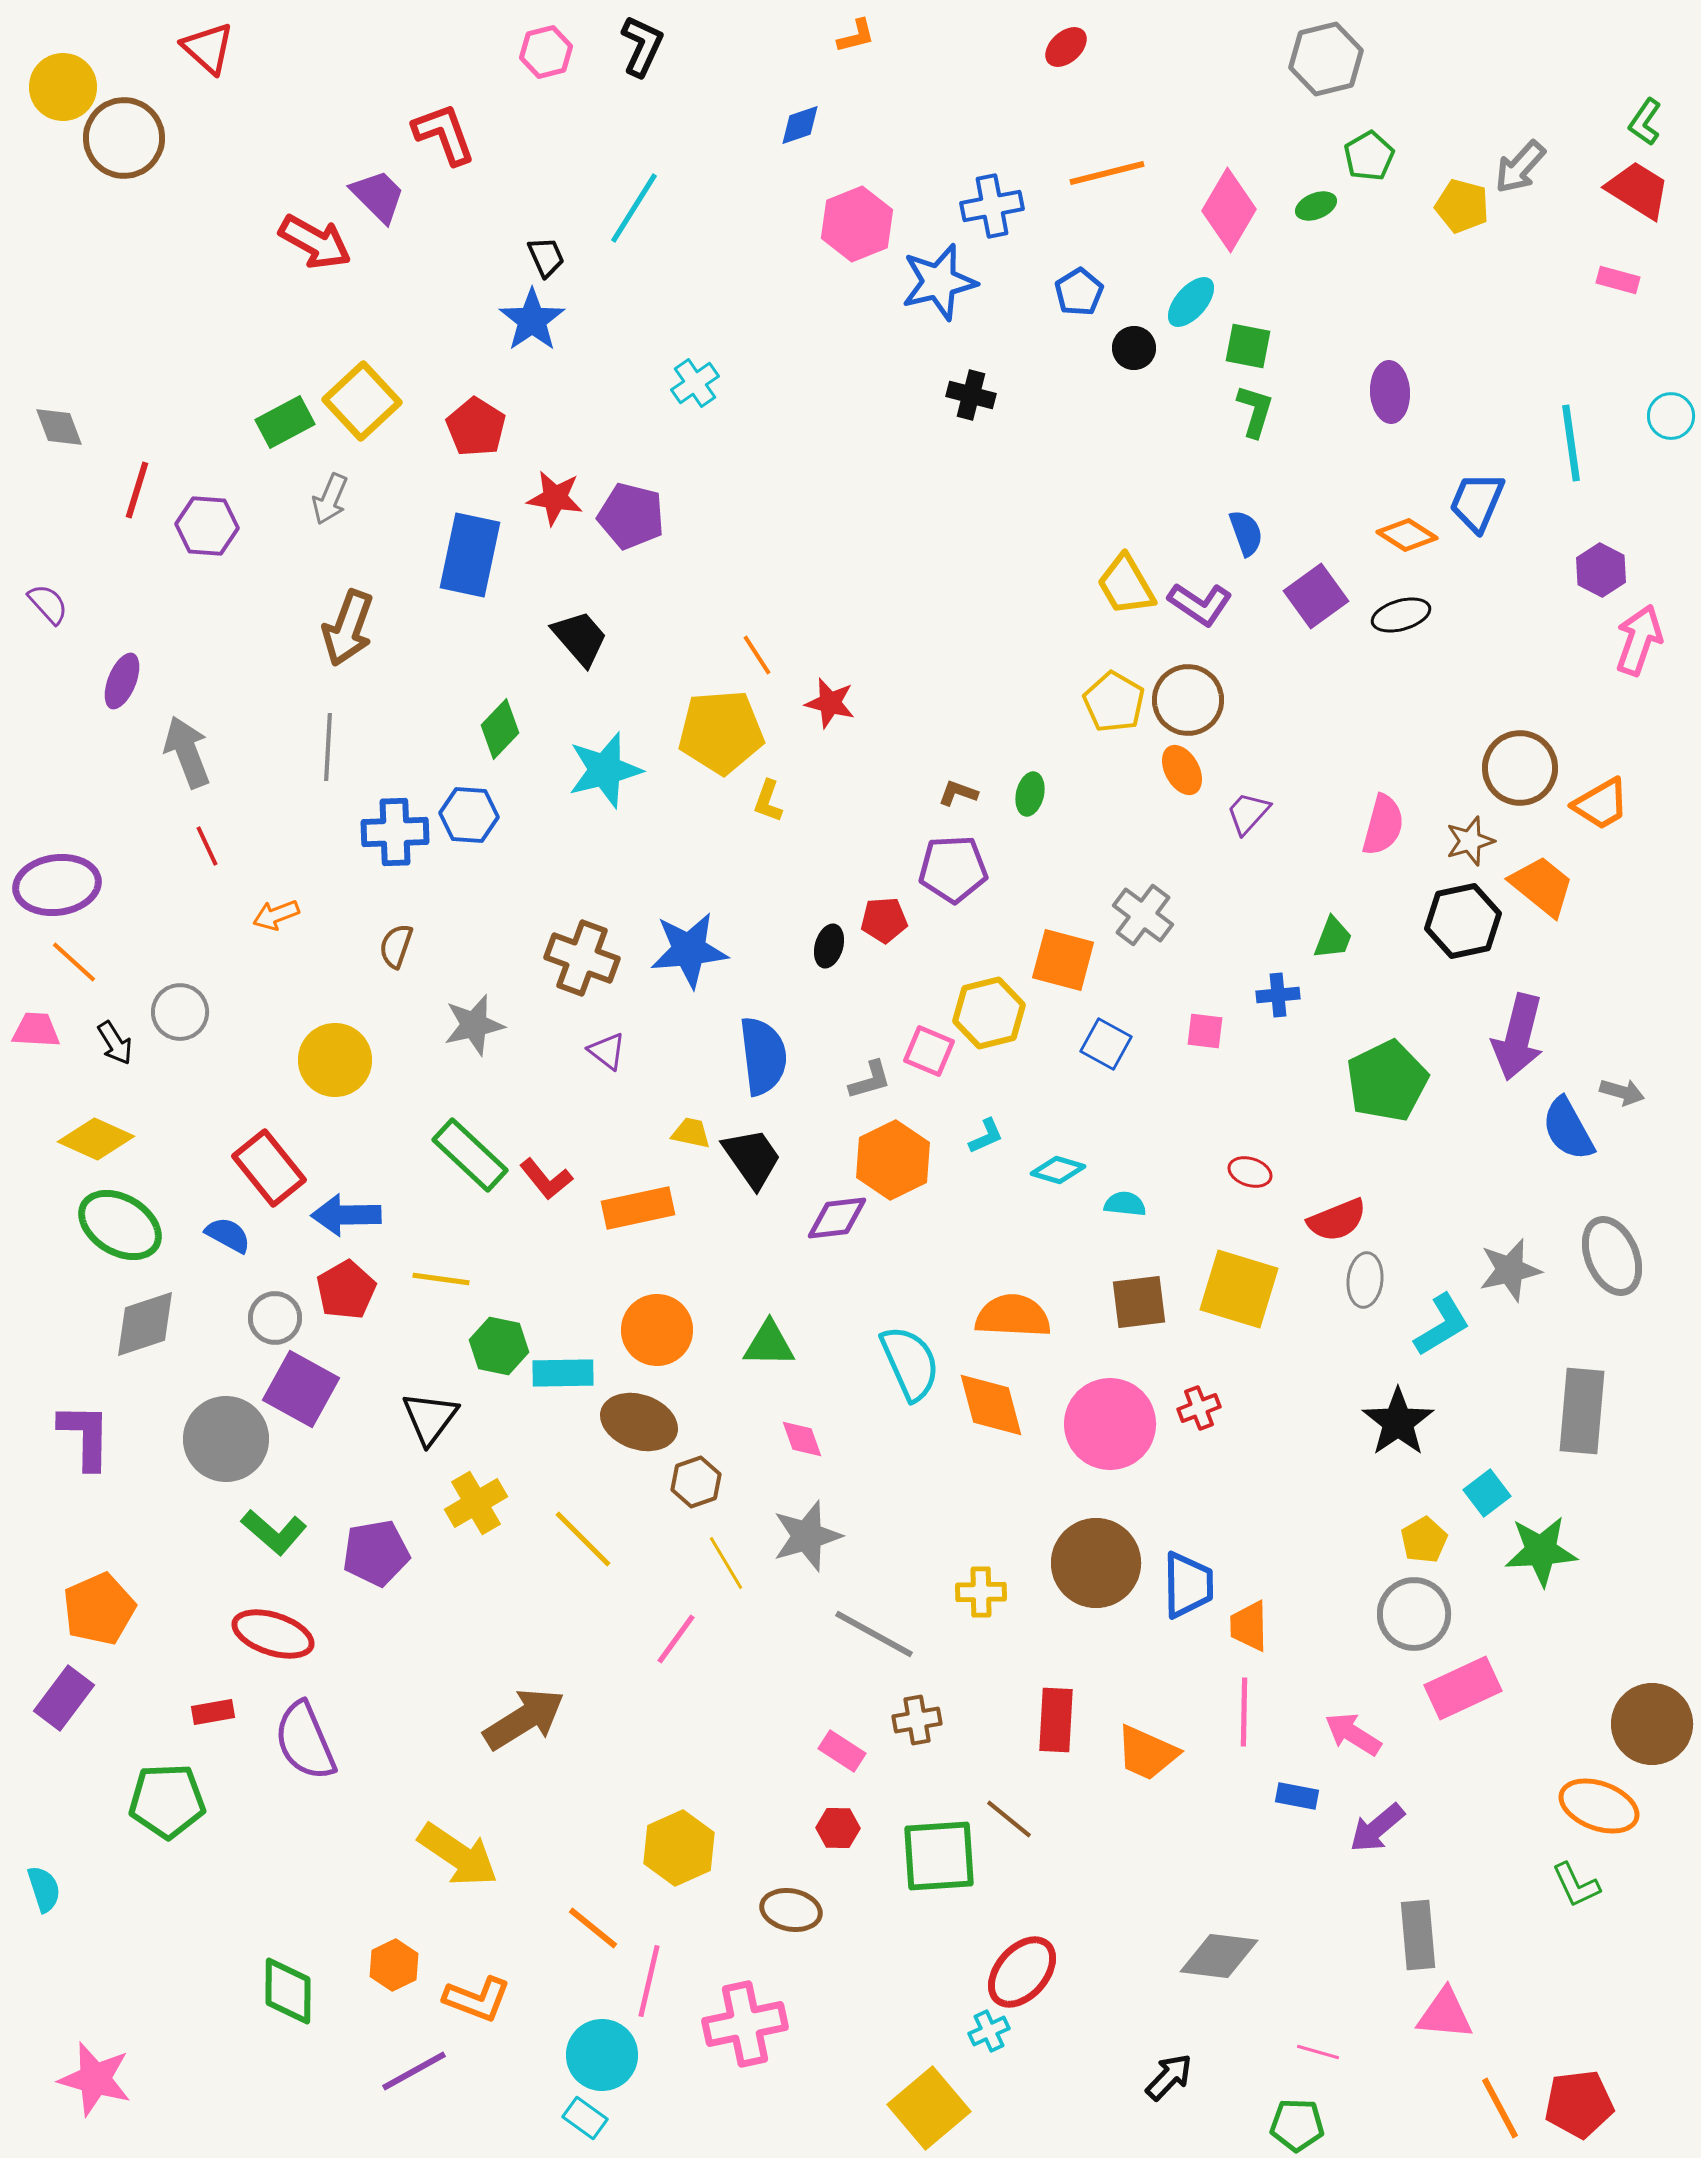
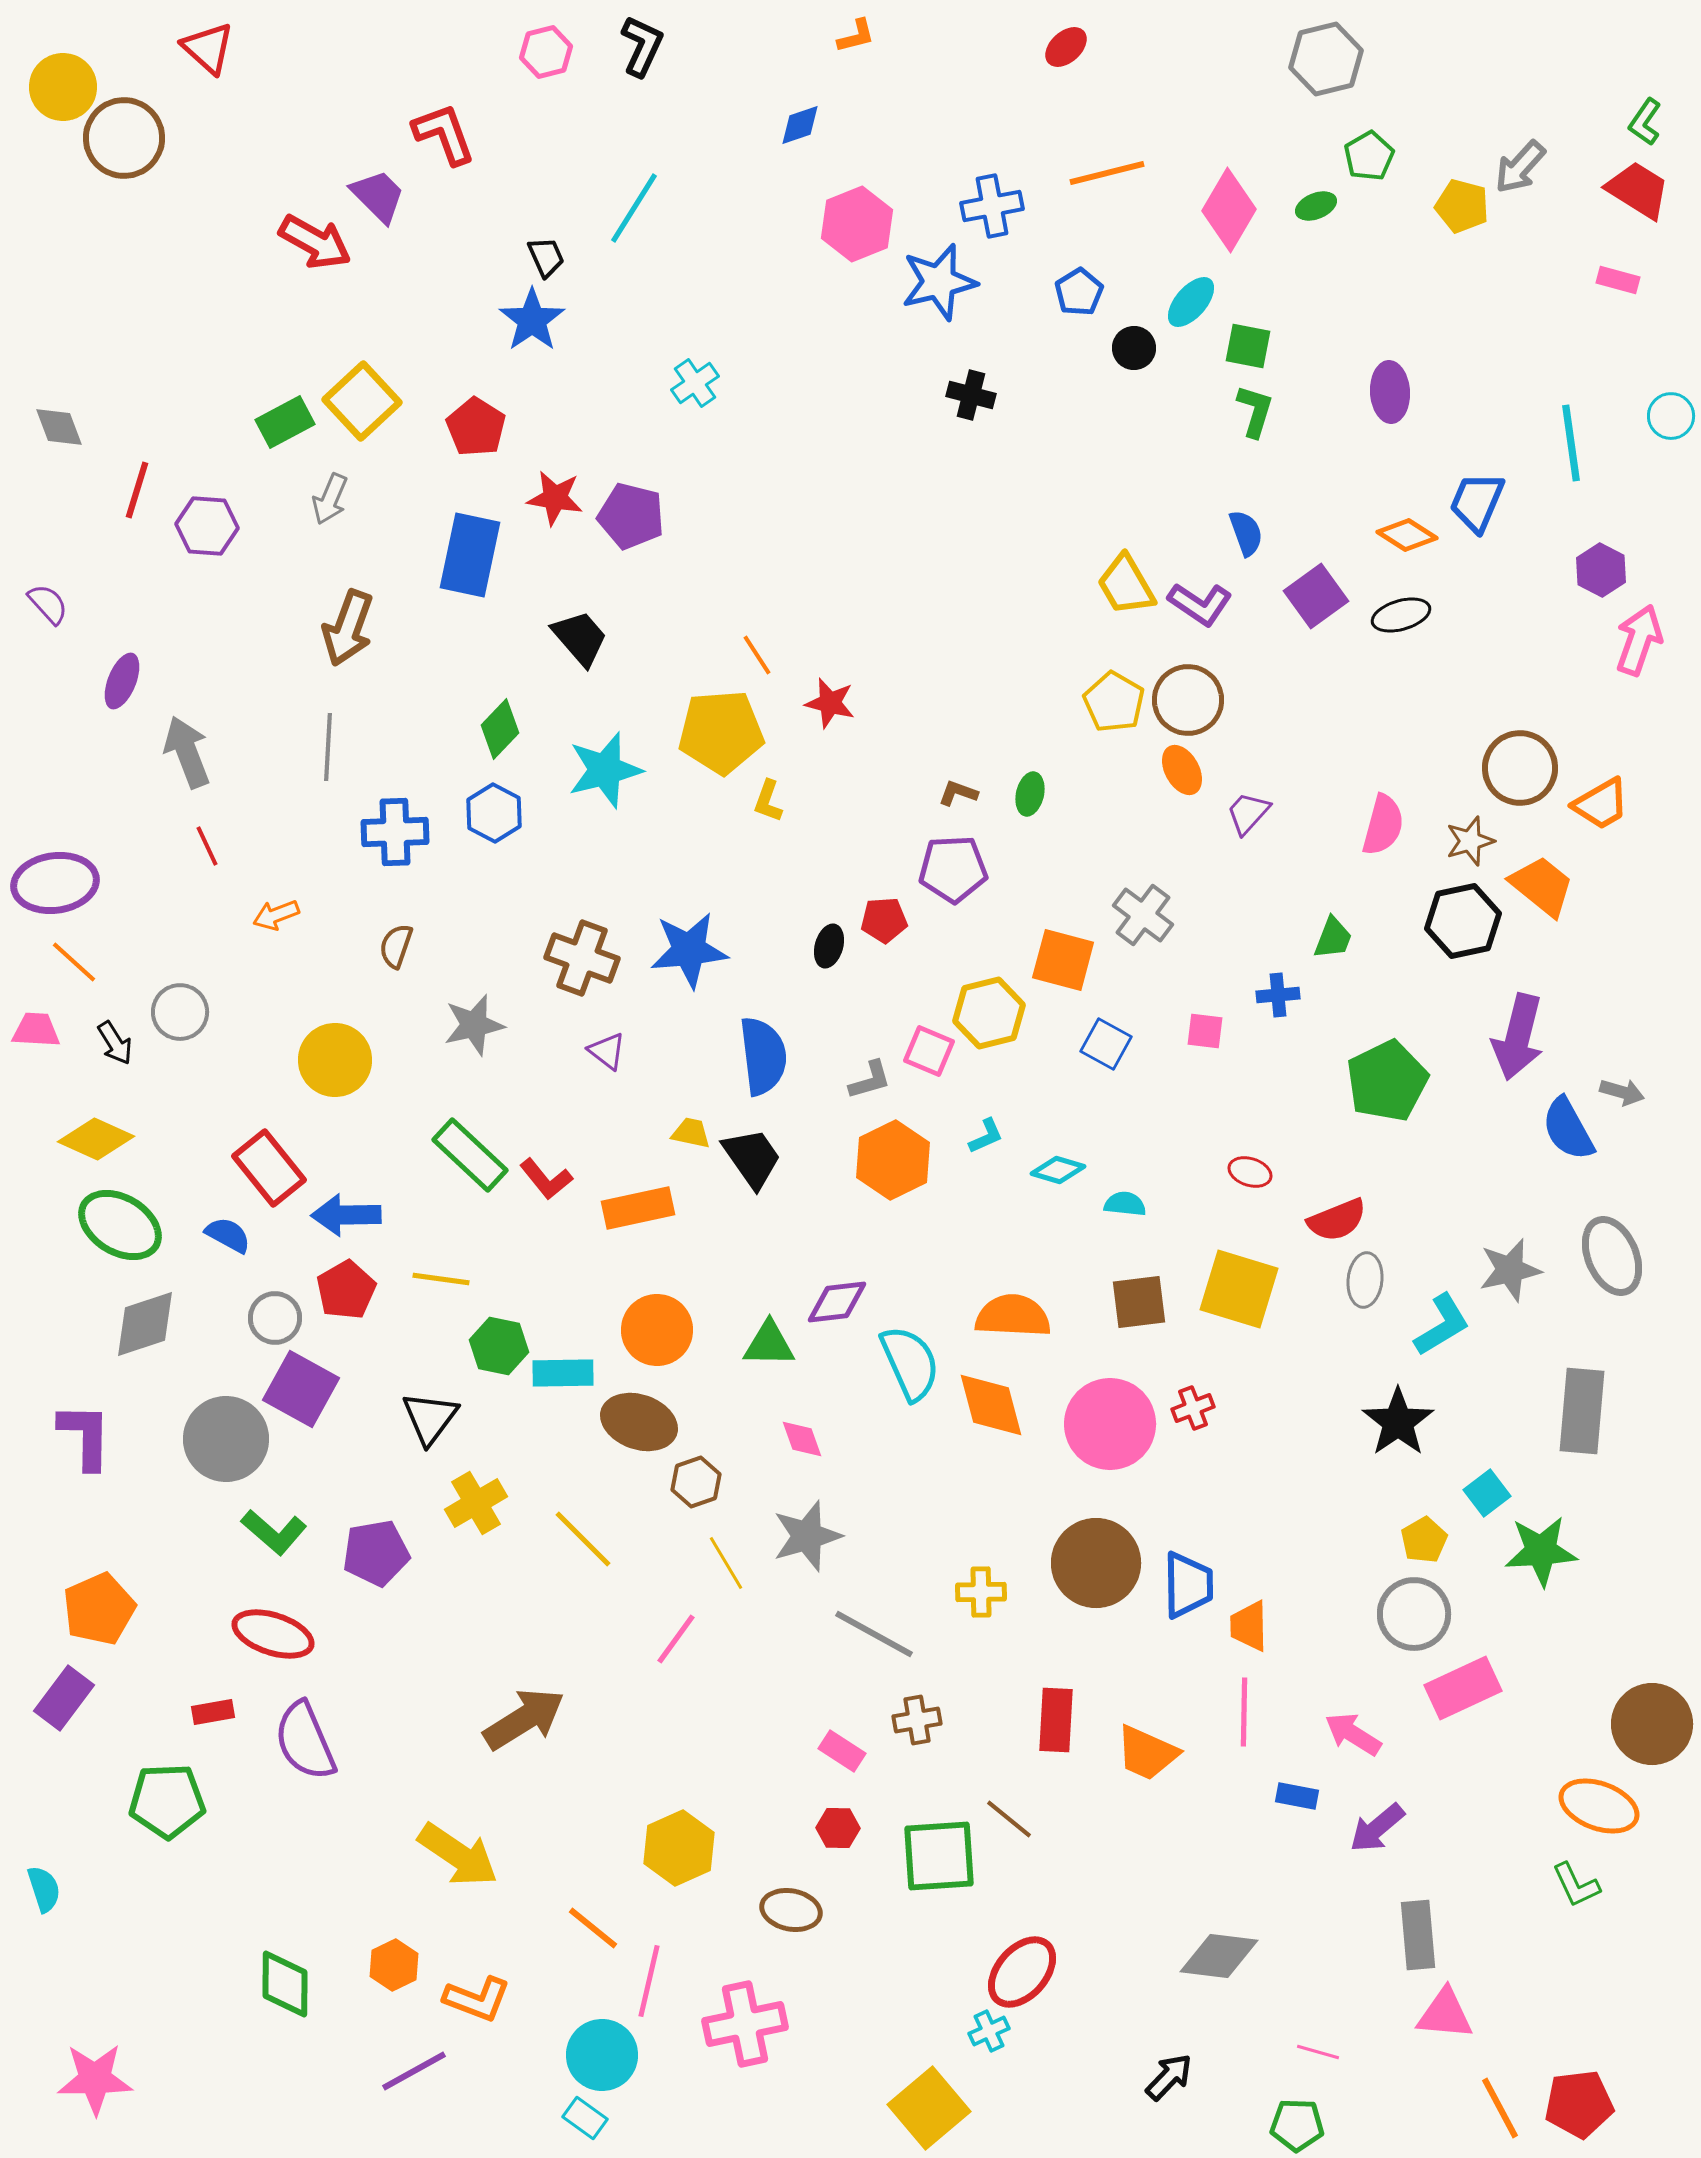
blue hexagon at (469, 815): moved 25 px right, 2 px up; rotated 24 degrees clockwise
purple ellipse at (57, 885): moved 2 px left, 2 px up
purple diamond at (837, 1218): moved 84 px down
red cross at (1199, 1408): moved 6 px left
green diamond at (288, 1991): moved 3 px left, 7 px up
pink star at (95, 2079): rotated 16 degrees counterclockwise
